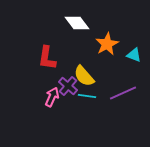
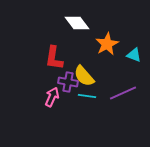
red L-shape: moved 7 px right
purple cross: moved 4 px up; rotated 30 degrees counterclockwise
